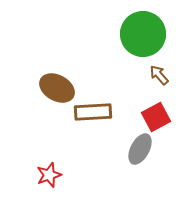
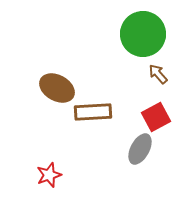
brown arrow: moved 1 px left, 1 px up
